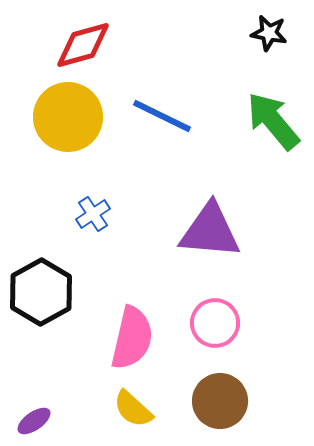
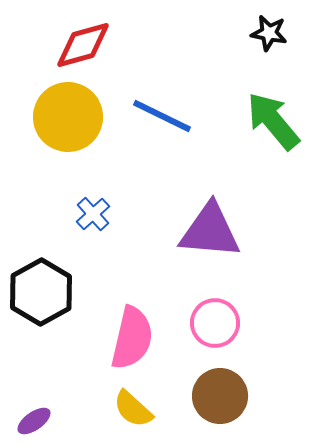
blue cross: rotated 8 degrees counterclockwise
brown circle: moved 5 px up
